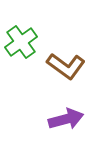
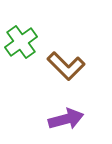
brown L-shape: rotated 9 degrees clockwise
